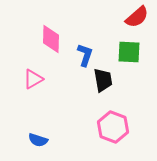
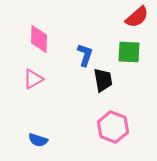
pink diamond: moved 12 px left
